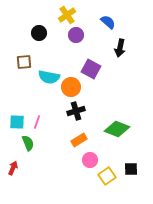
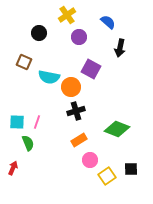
purple circle: moved 3 px right, 2 px down
brown square: rotated 28 degrees clockwise
